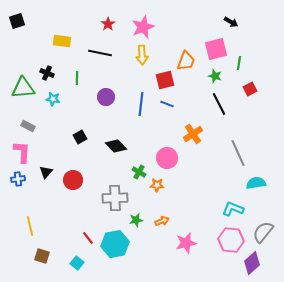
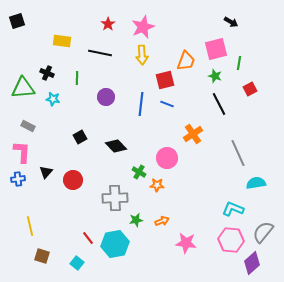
pink star at (186, 243): rotated 20 degrees clockwise
